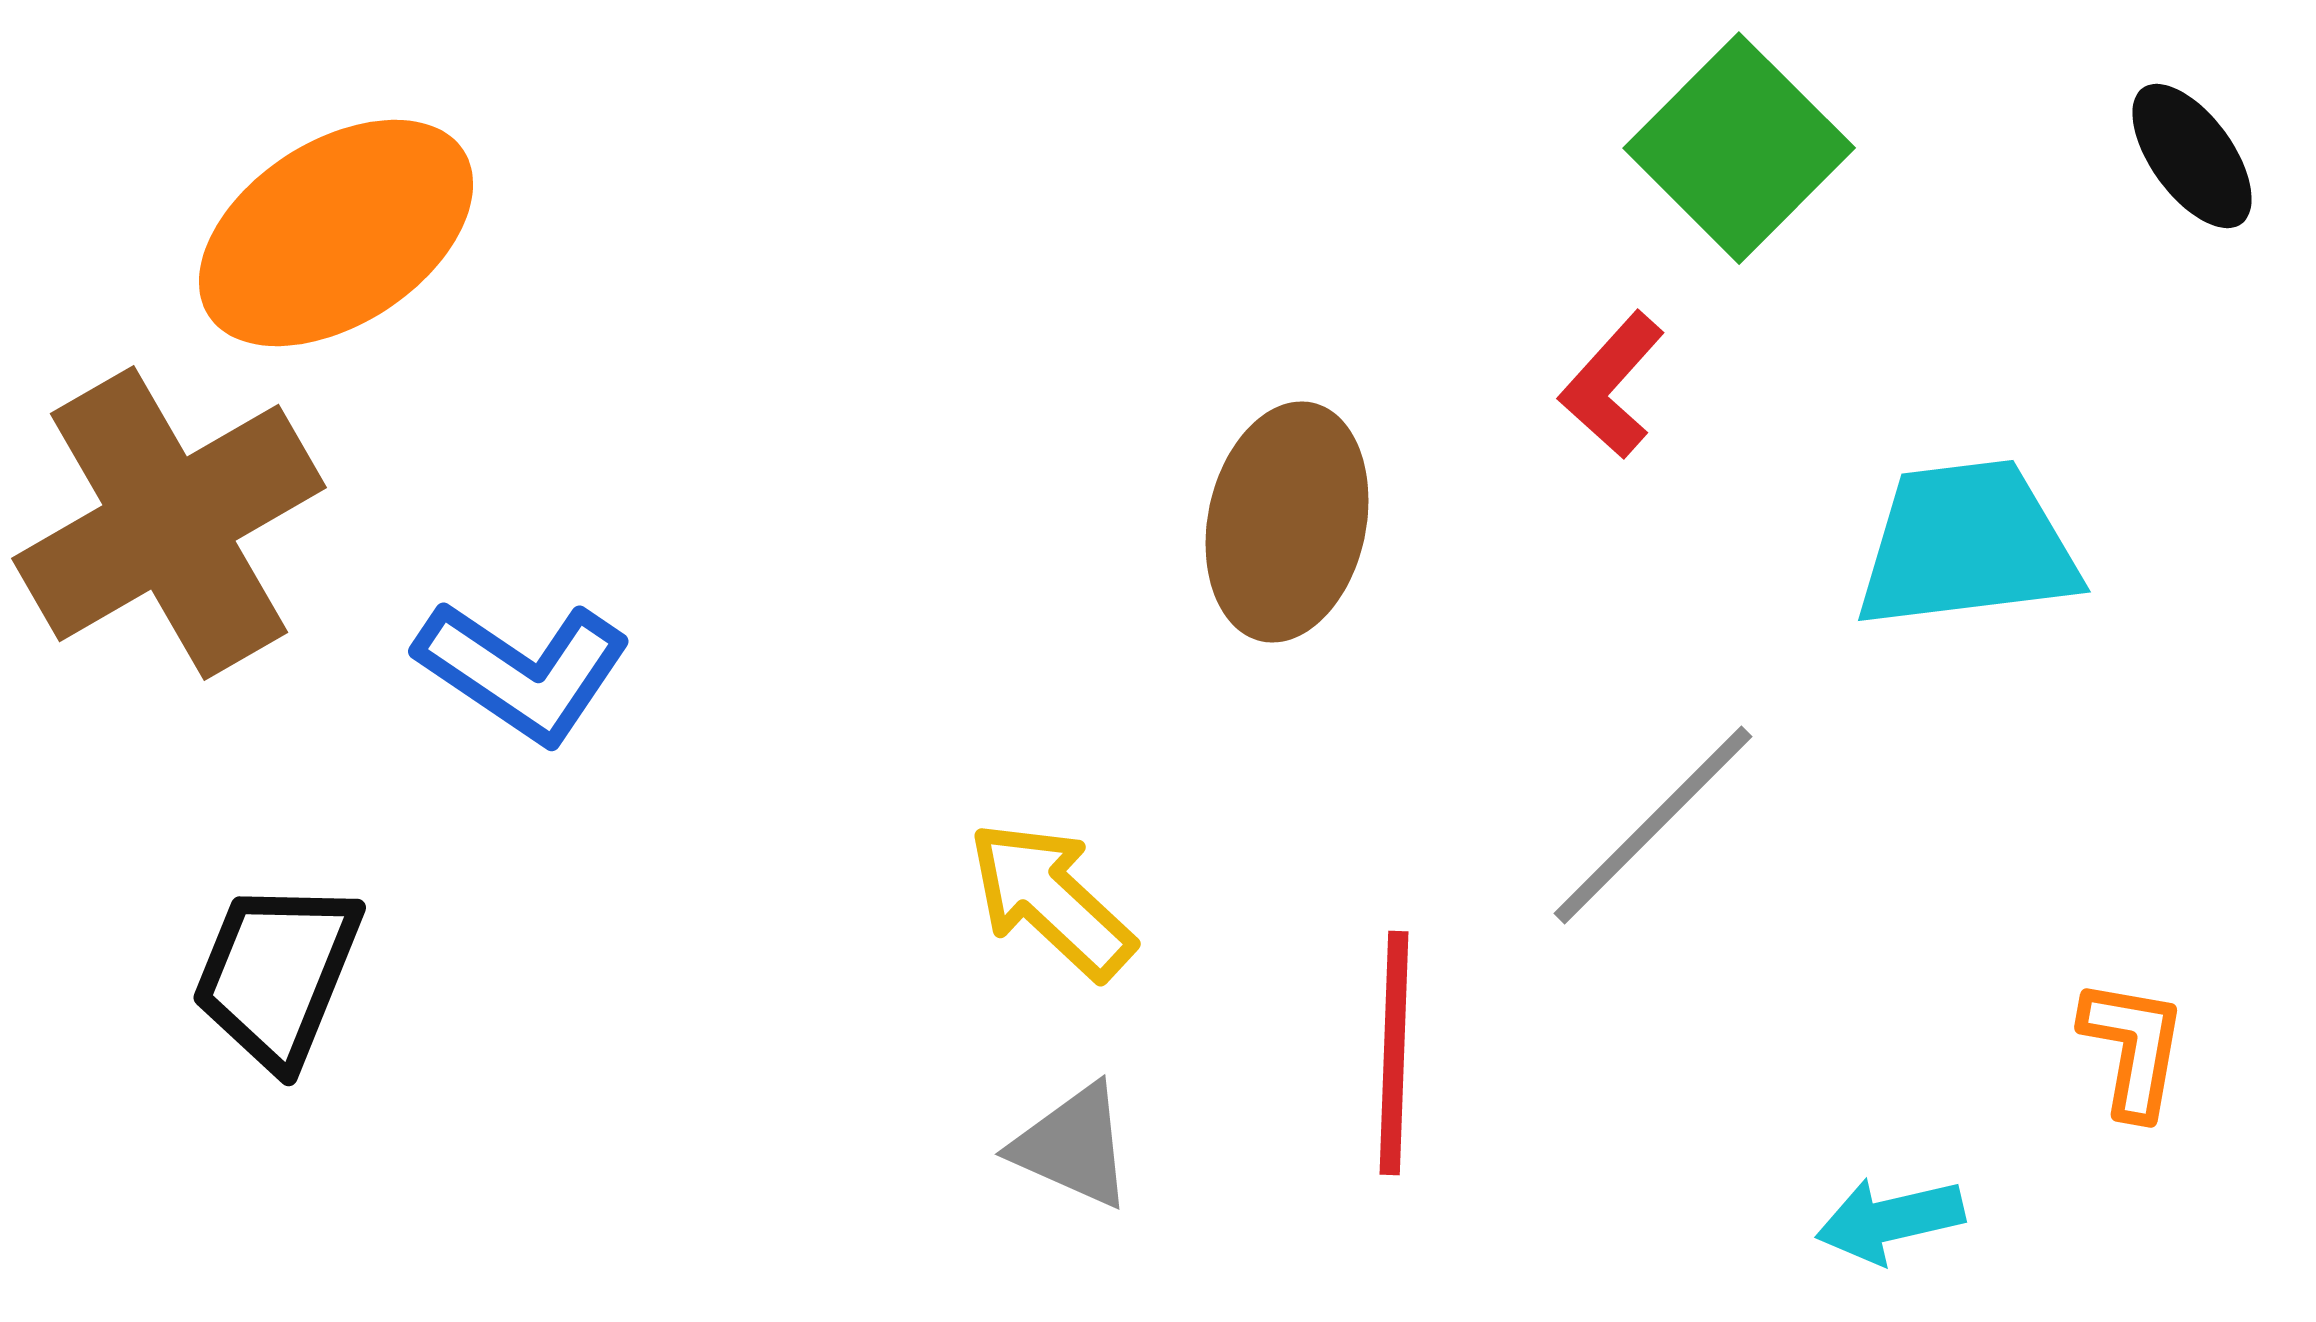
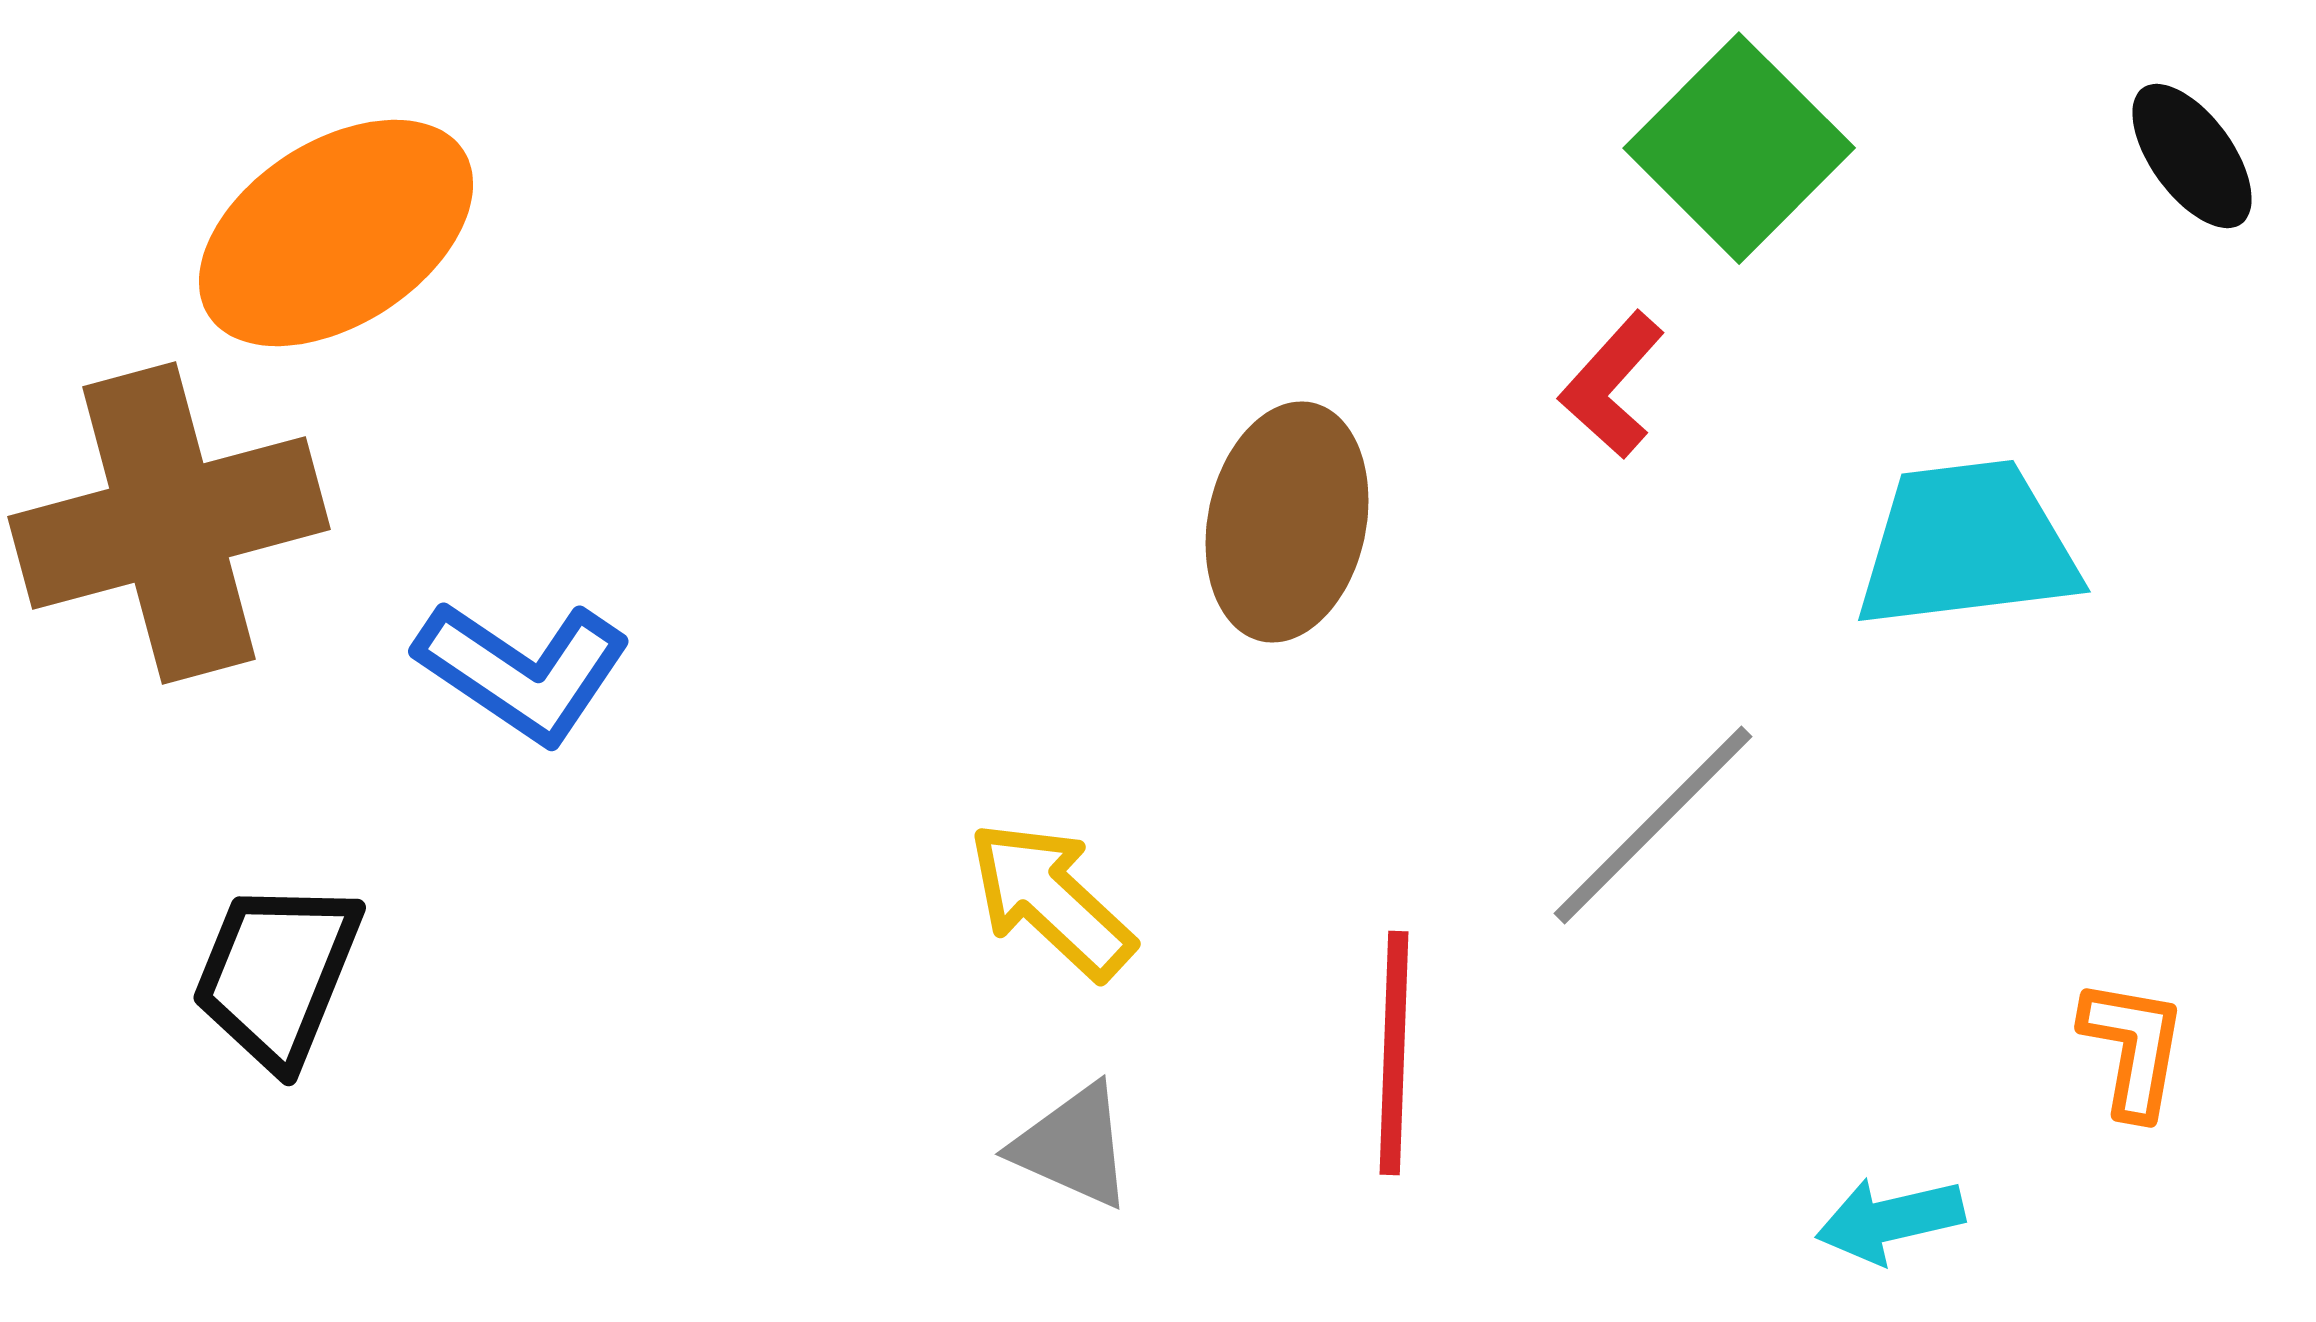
brown cross: rotated 15 degrees clockwise
